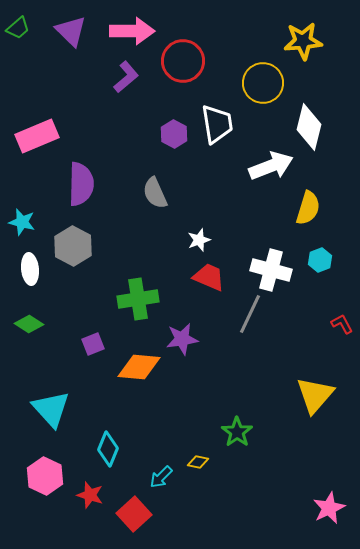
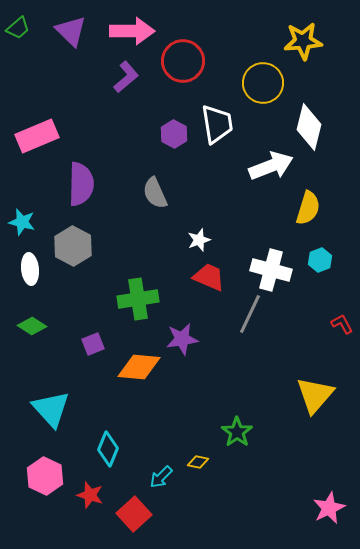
green diamond: moved 3 px right, 2 px down
